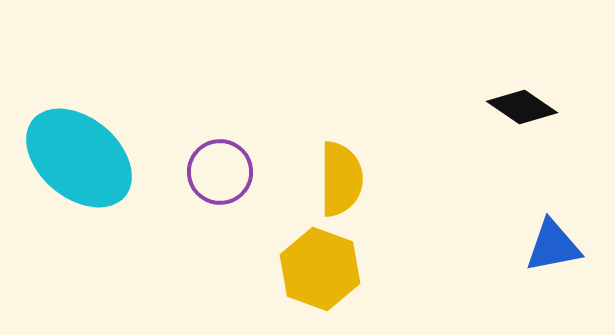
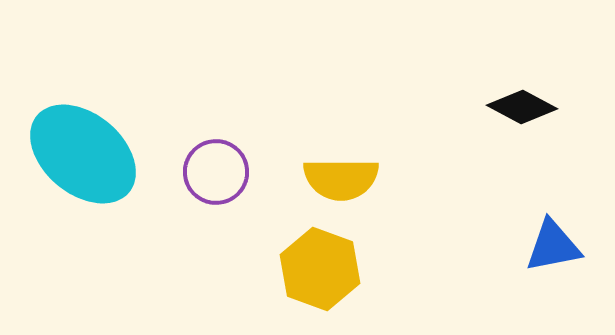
black diamond: rotated 6 degrees counterclockwise
cyan ellipse: moved 4 px right, 4 px up
purple circle: moved 4 px left
yellow semicircle: rotated 90 degrees clockwise
